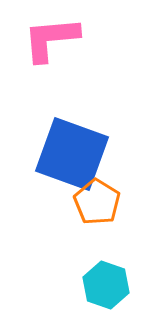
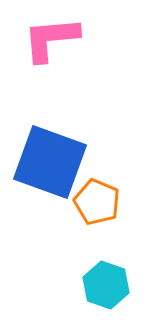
blue square: moved 22 px left, 8 px down
orange pentagon: rotated 9 degrees counterclockwise
